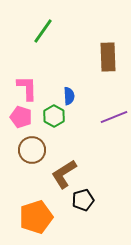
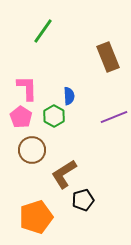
brown rectangle: rotated 20 degrees counterclockwise
pink pentagon: rotated 15 degrees clockwise
